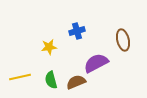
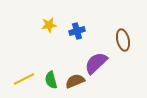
yellow star: moved 22 px up
purple semicircle: rotated 15 degrees counterclockwise
yellow line: moved 4 px right, 2 px down; rotated 15 degrees counterclockwise
brown semicircle: moved 1 px left, 1 px up
